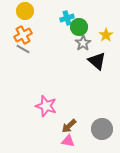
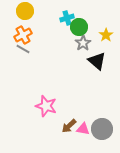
pink triangle: moved 15 px right, 12 px up
